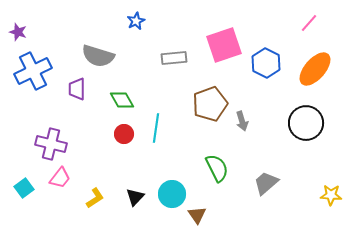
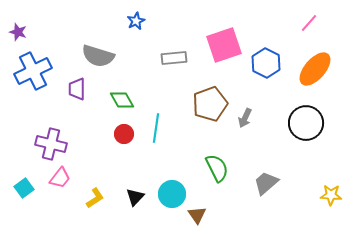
gray arrow: moved 3 px right, 3 px up; rotated 42 degrees clockwise
